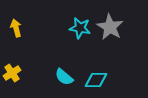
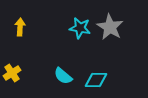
yellow arrow: moved 4 px right, 1 px up; rotated 18 degrees clockwise
cyan semicircle: moved 1 px left, 1 px up
